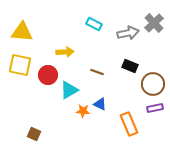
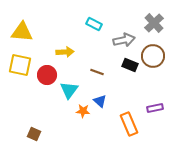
gray arrow: moved 4 px left, 7 px down
black rectangle: moved 1 px up
red circle: moved 1 px left
brown circle: moved 28 px up
cyan triangle: rotated 24 degrees counterclockwise
blue triangle: moved 3 px up; rotated 16 degrees clockwise
